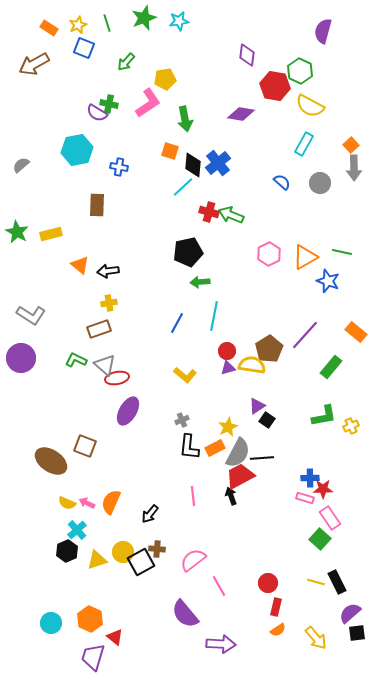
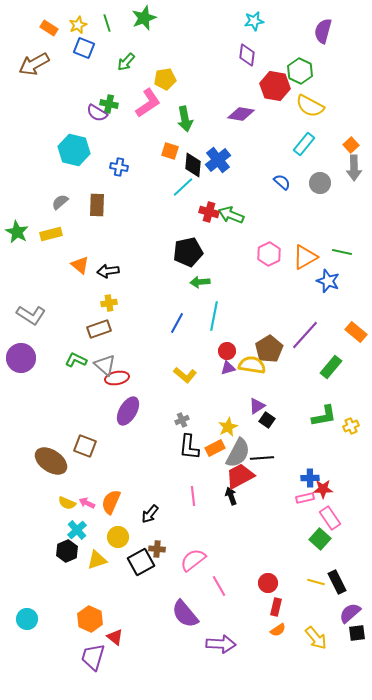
cyan star at (179, 21): moved 75 px right
cyan rectangle at (304, 144): rotated 10 degrees clockwise
cyan hexagon at (77, 150): moved 3 px left; rotated 24 degrees clockwise
blue cross at (218, 163): moved 3 px up
gray semicircle at (21, 165): moved 39 px right, 37 px down
pink rectangle at (305, 498): rotated 30 degrees counterclockwise
yellow circle at (123, 552): moved 5 px left, 15 px up
cyan circle at (51, 623): moved 24 px left, 4 px up
